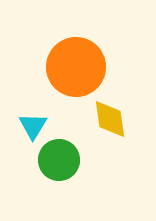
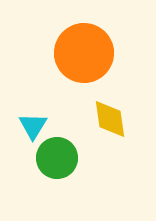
orange circle: moved 8 px right, 14 px up
green circle: moved 2 px left, 2 px up
